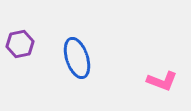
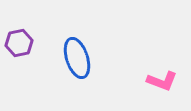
purple hexagon: moved 1 px left, 1 px up
